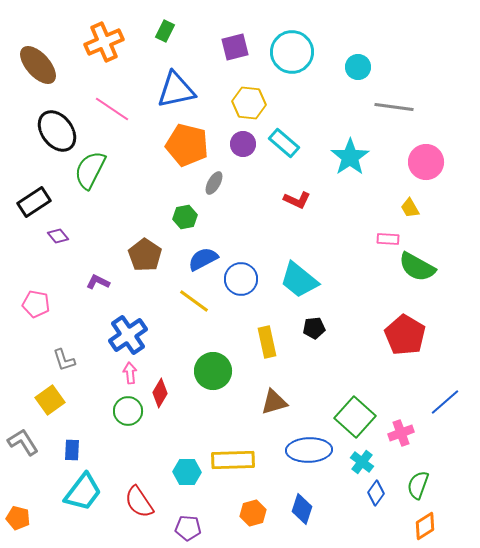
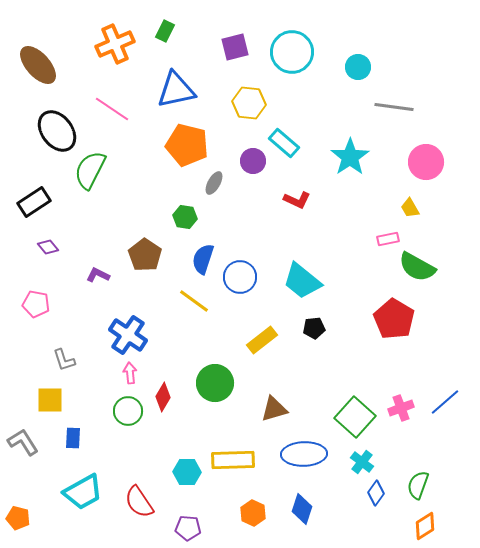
orange cross at (104, 42): moved 11 px right, 2 px down
purple circle at (243, 144): moved 10 px right, 17 px down
green hexagon at (185, 217): rotated 20 degrees clockwise
purple diamond at (58, 236): moved 10 px left, 11 px down
pink rectangle at (388, 239): rotated 15 degrees counterclockwise
blue semicircle at (203, 259): rotated 44 degrees counterclockwise
blue circle at (241, 279): moved 1 px left, 2 px up
cyan trapezoid at (299, 280): moved 3 px right, 1 px down
purple L-shape at (98, 282): moved 7 px up
blue cross at (128, 335): rotated 21 degrees counterclockwise
red pentagon at (405, 335): moved 11 px left, 16 px up
yellow rectangle at (267, 342): moved 5 px left, 2 px up; rotated 64 degrees clockwise
green circle at (213, 371): moved 2 px right, 12 px down
red diamond at (160, 393): moved 3 px right, 4 px down
yellow square at (50, 400): rotated 36 degrees clockwise
brown triangle at (274, 402): moved 7 px down
pink cross at (401, 433): moved 25 px up
blue rectangle at (72, 450): moved 1 px right, 12 px up
blue ellipse at (309, 450): moved 5 px left, 4 px down
cyan trapezoid at (83, 492): rotated 24 degrees clockwise
orange hexagon at (253, 513): rotated 20 degrees counterclockwise
